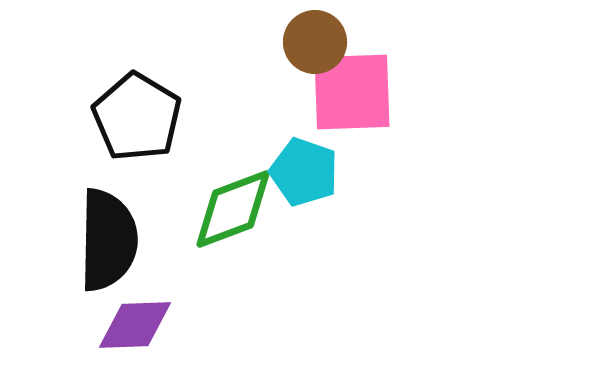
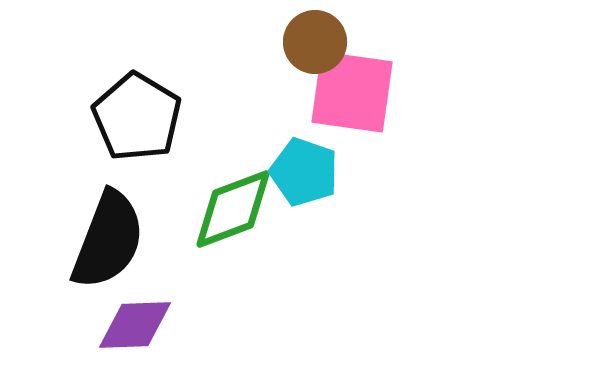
pink square: rotated 10 degrees clockwise
black semicircle: rotated 20 degrees clockwise
